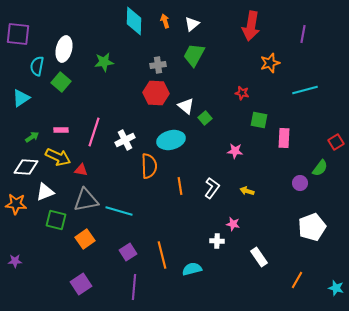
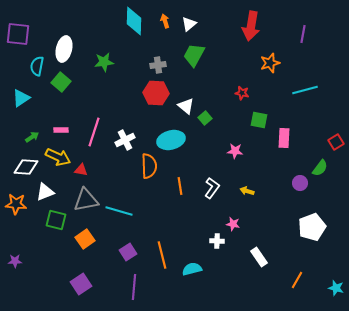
white triangle at (192, 24): moved 3 px left
